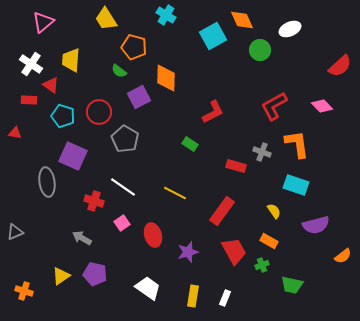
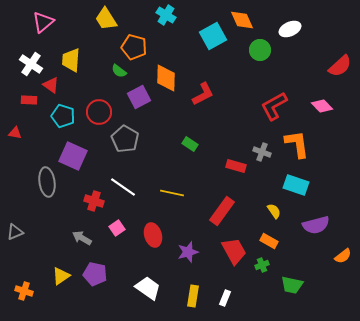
red L-shape at (213, 112): moved 10 px left, 18 px up
yellow line at (175, 193): moved 3 px left; rotated 15 degrees counterclockwise
pink square at (122, 223): moved 5 px left, 5 px down
